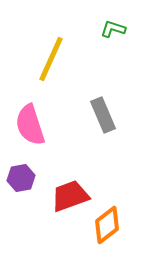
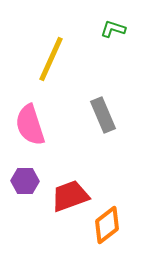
purple hexagon: moved 4 px right, 3 px down; rotated 12 degrees clockwise
